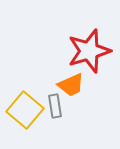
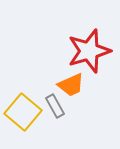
gray rectangle: rotated 20 degrees counterclockwise
yellow square: moved 2 px left, 2 px down
